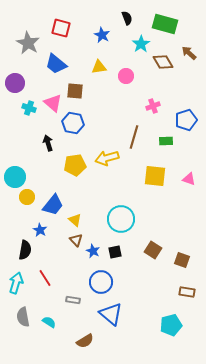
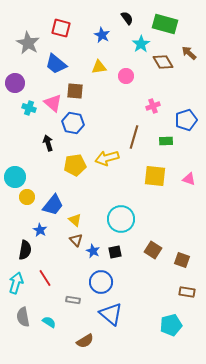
black semicircle at (127, 18): rotated 16 degrees counterclockwise
